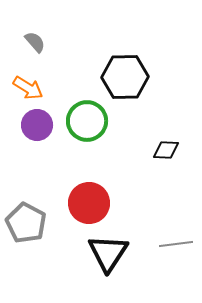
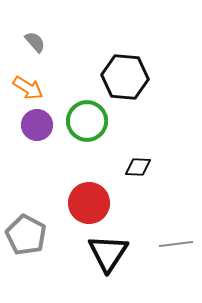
black hexagon: rotated 6 degrees clockwise
black diamond: moved 28 px left, 17 px down
gray pentagon: moved 12 px down
